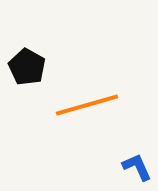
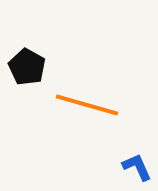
orange line: rotated 32 degrees clockwise
